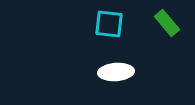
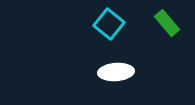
cyan square: rotated 32 degrees clockwise
